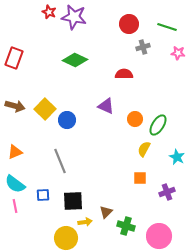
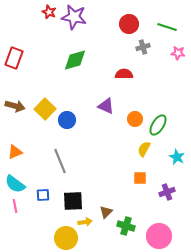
green diamond: rotated 40 degrees counterclockwise
